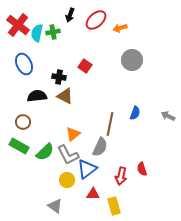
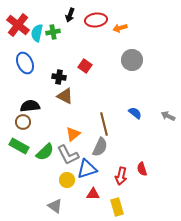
red ellipse: rotated 35 degrees clockwise
blue ellipse: moved 1 px right, 1 px up
black semicircle: moved 7 px left, 10 px down
blue semicircle: rotated 72 degrees counterclockwise
brown line: moved 6 px left; rotated 25 degrees counterclockwise
blue triangle: rotated 20 degrees clockwise
yellow rectangle: moved 3 px right, 1 px down
